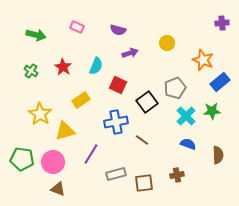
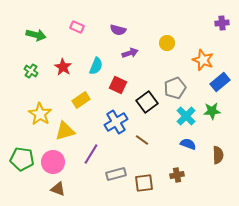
blue cross: rotated 20 degrees counterclockwise
